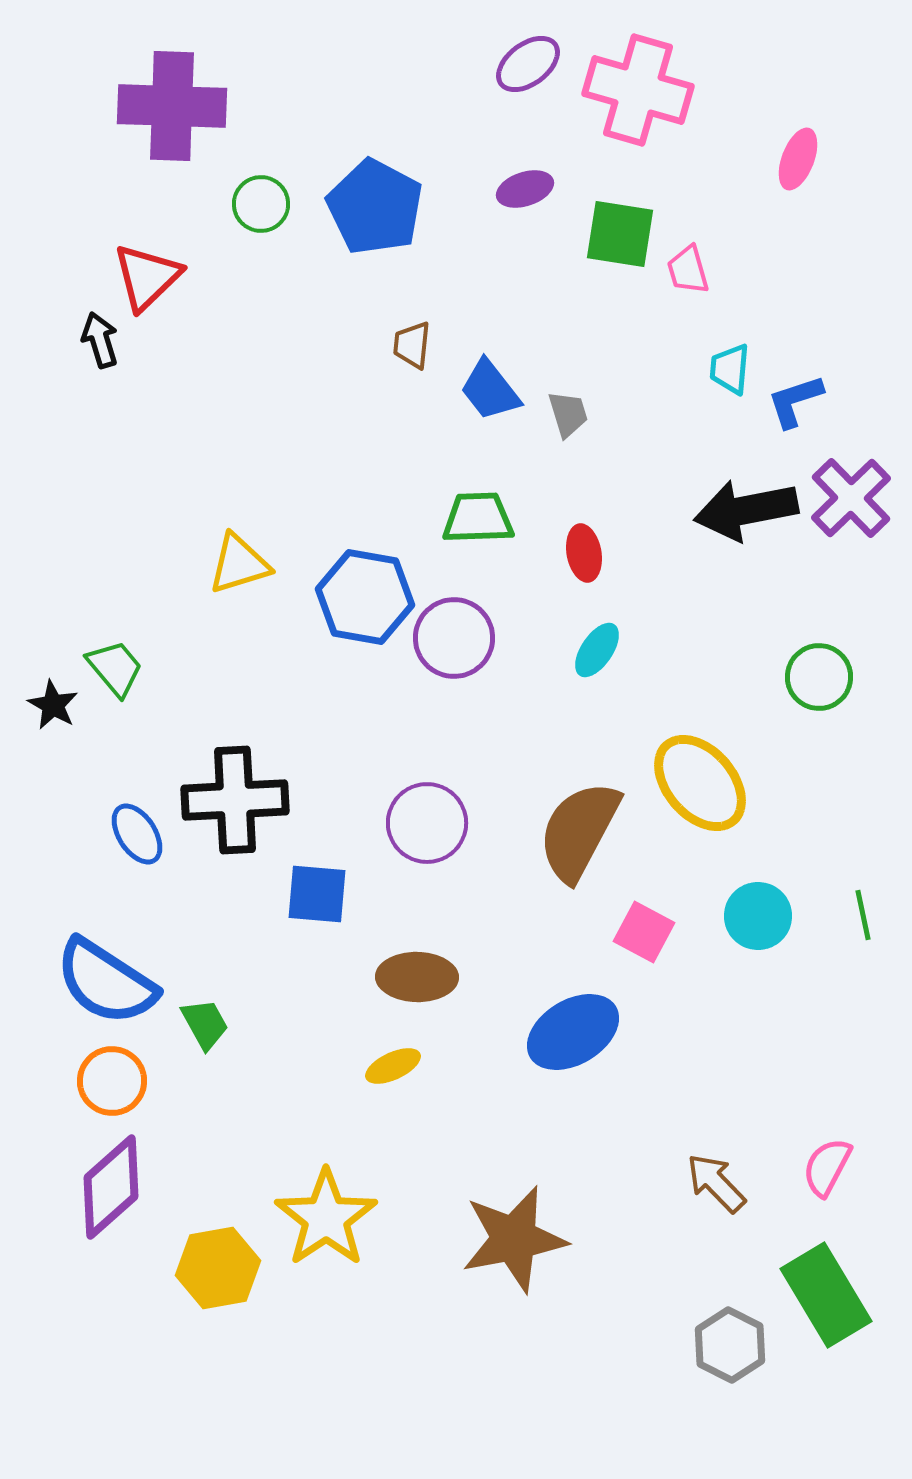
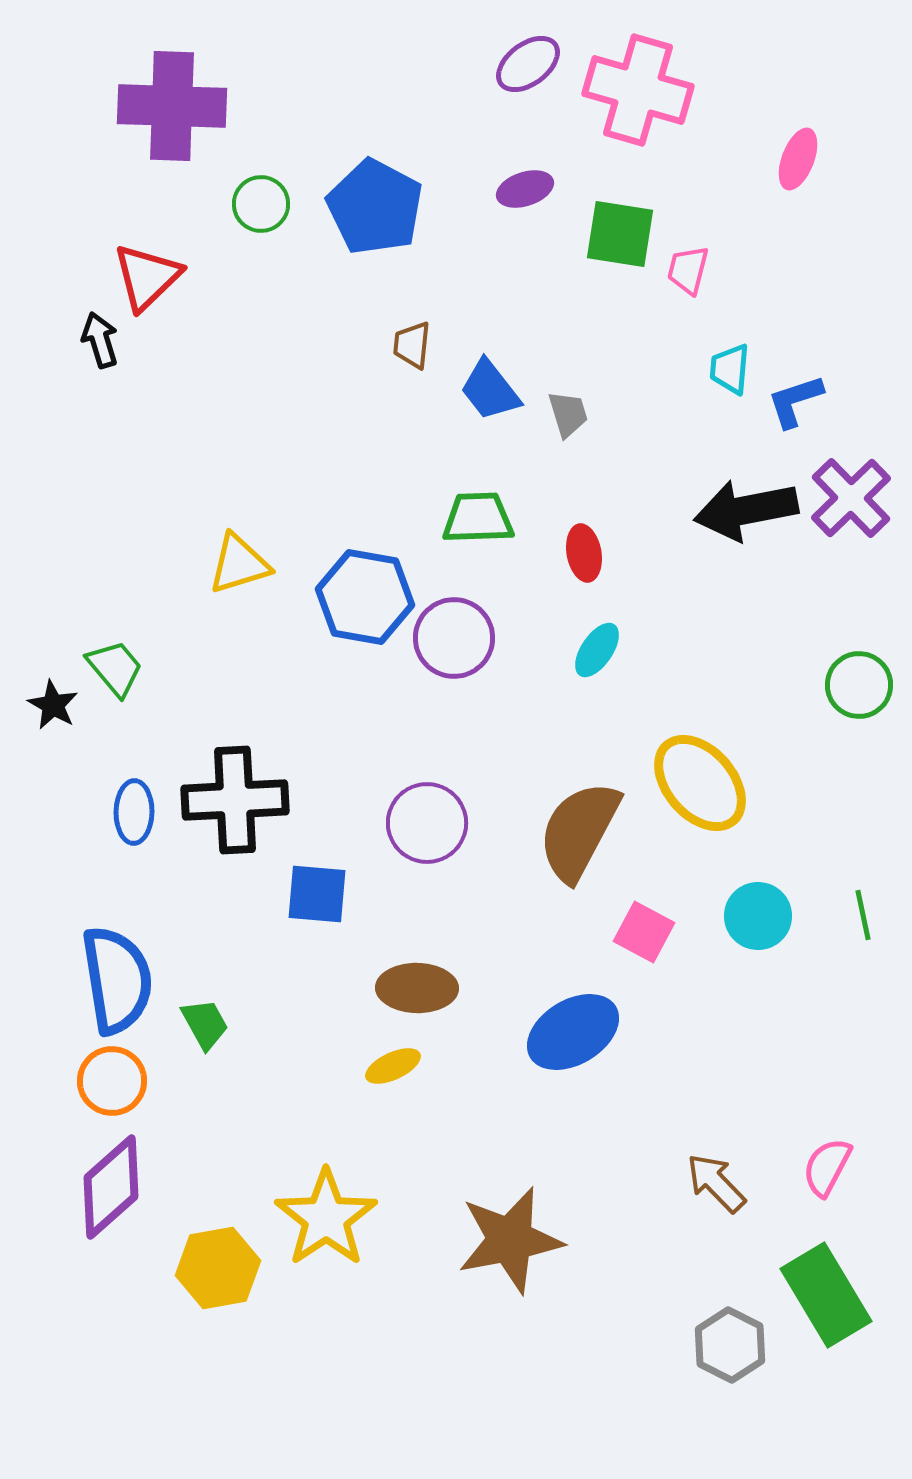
pink trapezoid at (688, 270): rotated 30 degrees clockwise
green circle at (819, 677): moved 40 px right, 8 px down
blue ellipse at (137, 834): moved 3 px left, 22 px up; rotated 34 degrees clockwise
brown ellipse at (417, 977): moved 11 px down
blue semicircle at (106, 982): moved 11 px right, 2 px up; rotated 132 degrees counterclockwise
brown star at (514, 1239): moved 4 px left, 1 px down
